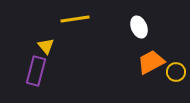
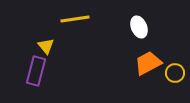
orange trapezoid: moved 3 px left, 1 px down
yellow circle: moved 1 px left, 1 px down
